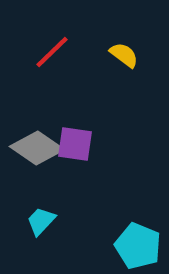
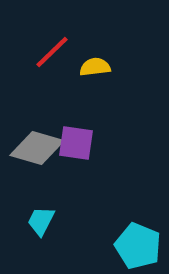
yellow semicircle: moved 29 px left, 12 px down; rotated 44 degrees counterclockwise
purple square: moved 1 px right, 1 px up
gray diamond: rotated 18 degrees counterclockwise
cyan trapezoid: rotated 16 degrees counterclockwise
